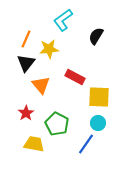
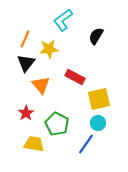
orange line: moved 1 px left
yellow square: moved 2 px down; rotated 15 degrees counterclockwise
